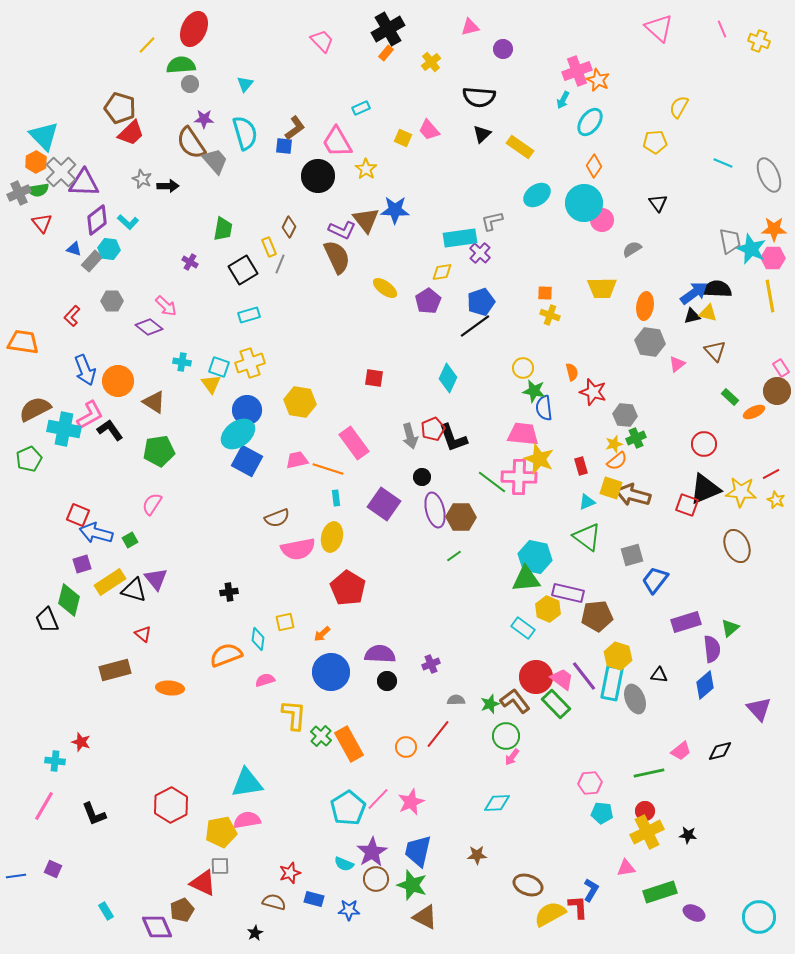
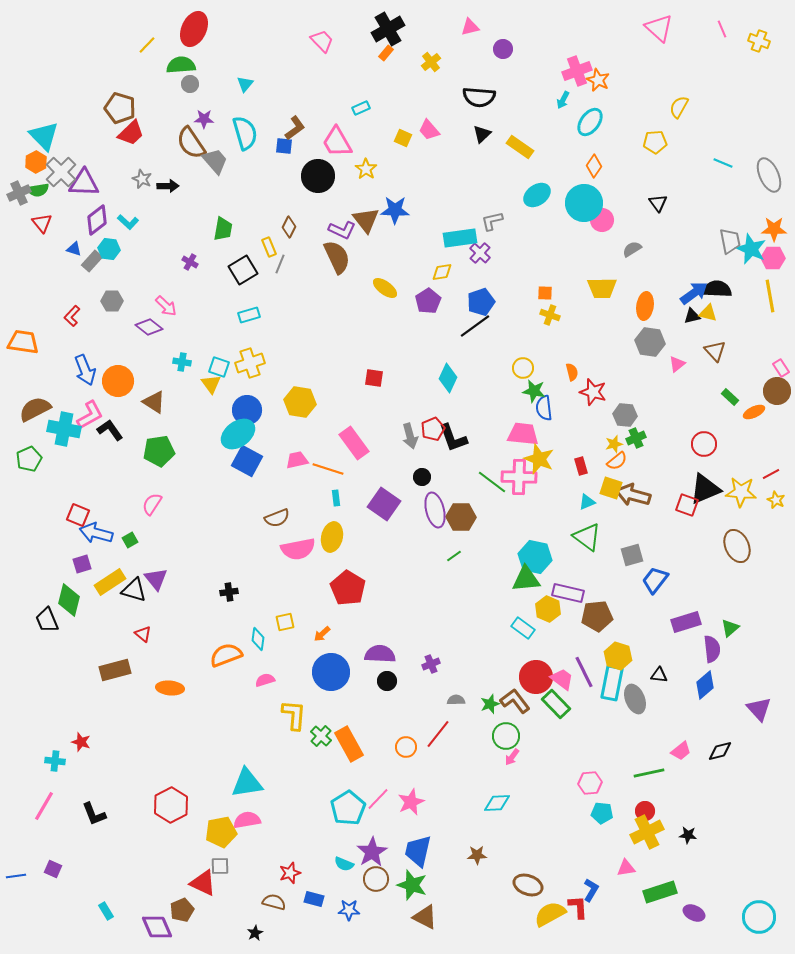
purple line at (584, 676): moved 4 px up; rotated 12 degrees clockwise
